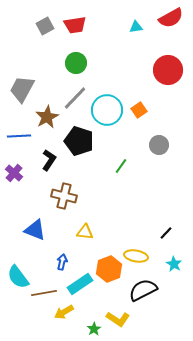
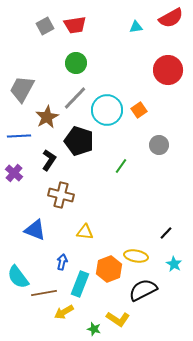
brown cross: moved 3 px left, 1 px up
cyan rectangle: rotated 35 degrees counterclockwise
green star: rotated 24 degrees counterclockwise
